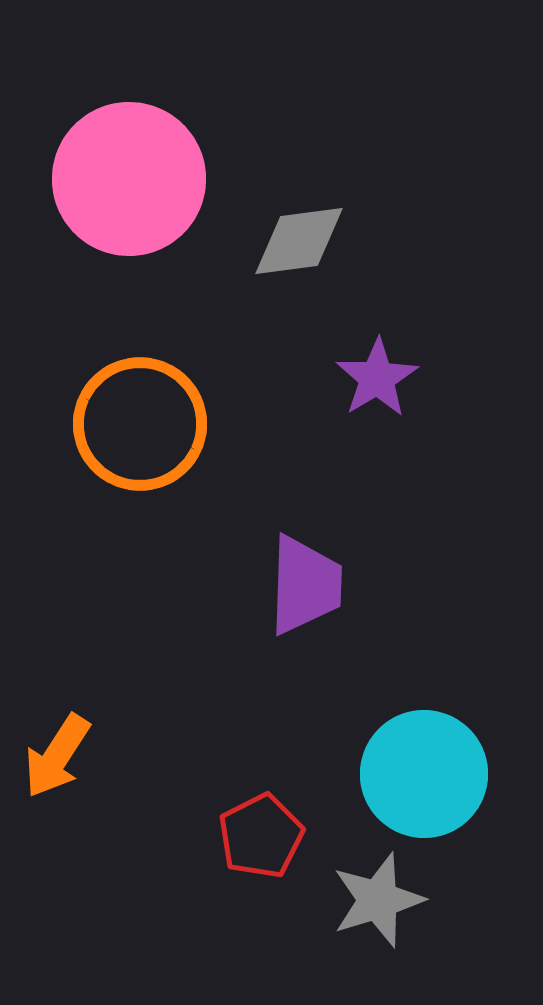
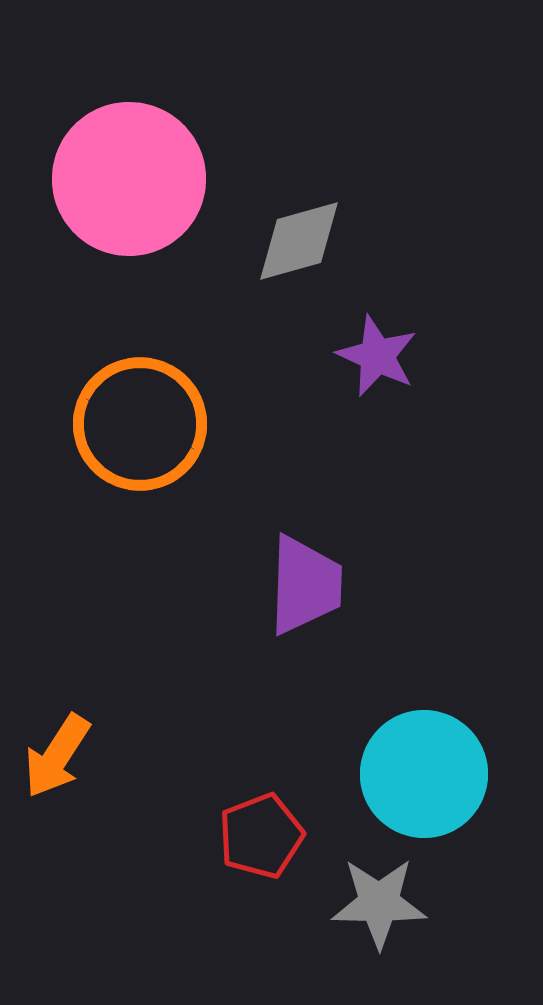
gray diamond: rotated 8 degrees counterclockwise
purple star: moved 22 px up; rotated 16 degrees counterclockwise
red pentagon: rotated 6 degrees clockwise
gray star: moved 1 px right, 3 px down; rotated 18 degrees clockwise
